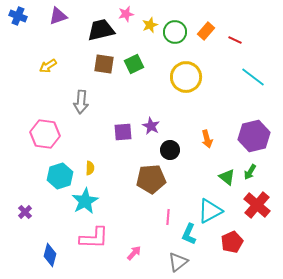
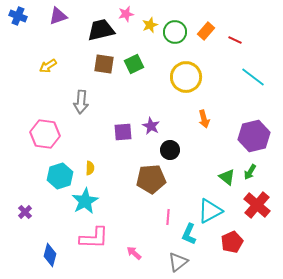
orange arrow: moved 3 px left, 20 px up
pink arrow: rotated 91 degrees counterclockwise
